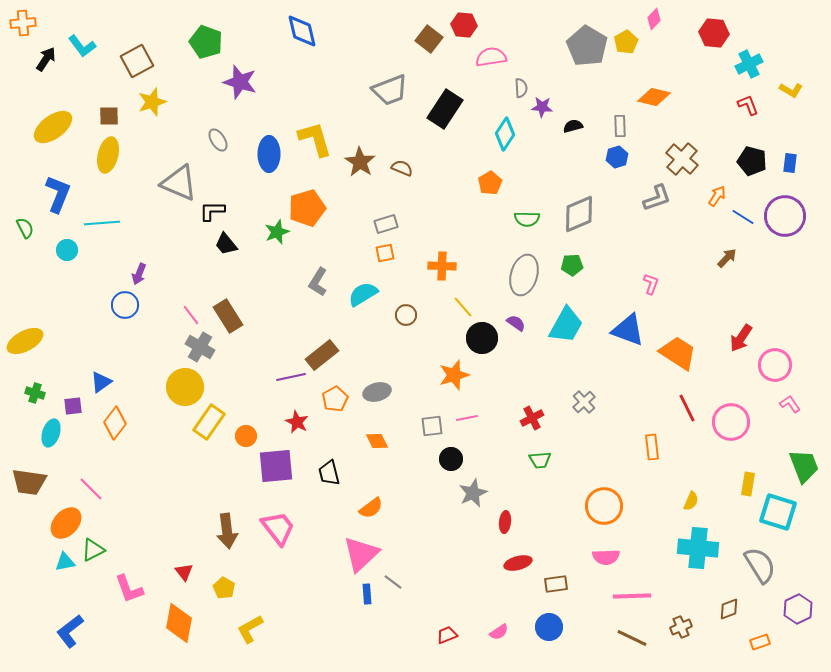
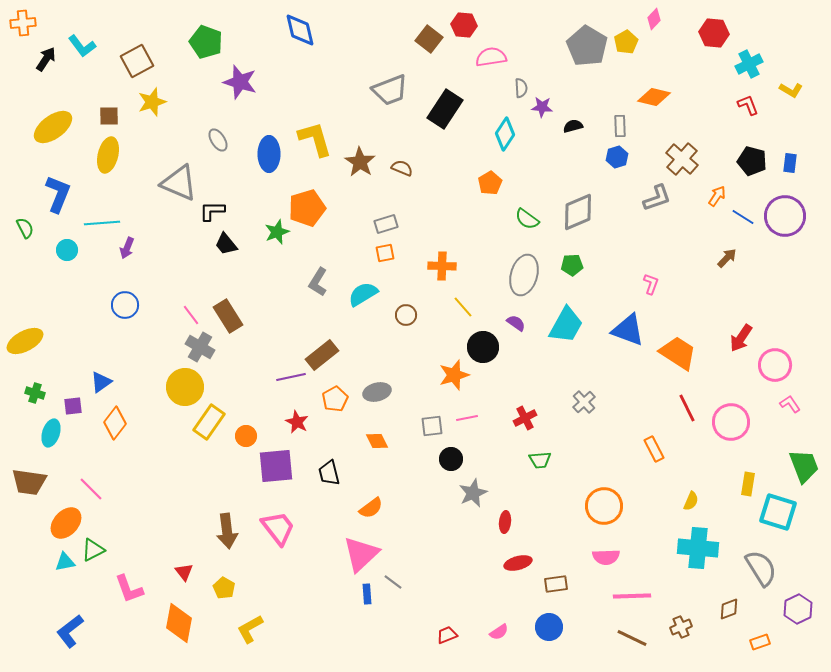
blue diamond at (302, 31): moved 2 px left, 1 px up
gray diamond at (579, 214): moved 1 px left, 2 px up
green semicircle at (527, 219): rotated 35 degrees clockwise
purple arrow at (139, 274): moved 12 px left, 26 px up
black circle at (482, 338): moved 1 px right, 9 px down
red cross at (532, 418): moved 7 px left
orange rectangle at (652, 447): moved 2 px right, 2 px down; rotated 20 degrees counterclockwise
gray semicircle at (760, 565): moved 1 px right, 3 px down
